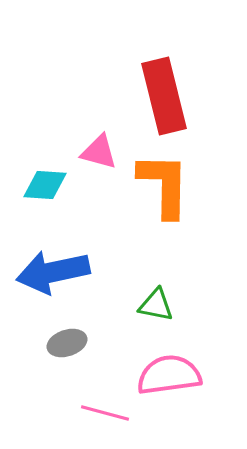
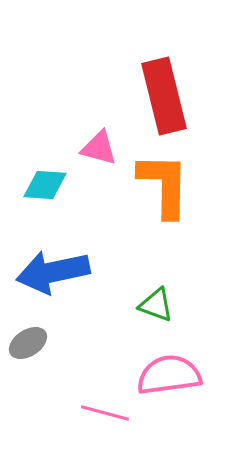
pink triangle: moved 4 px up
green triangle: rotated 9 degrees clockwise
gray ellipse: moved 39 px left; rotated 15 degrees counterclockwise
